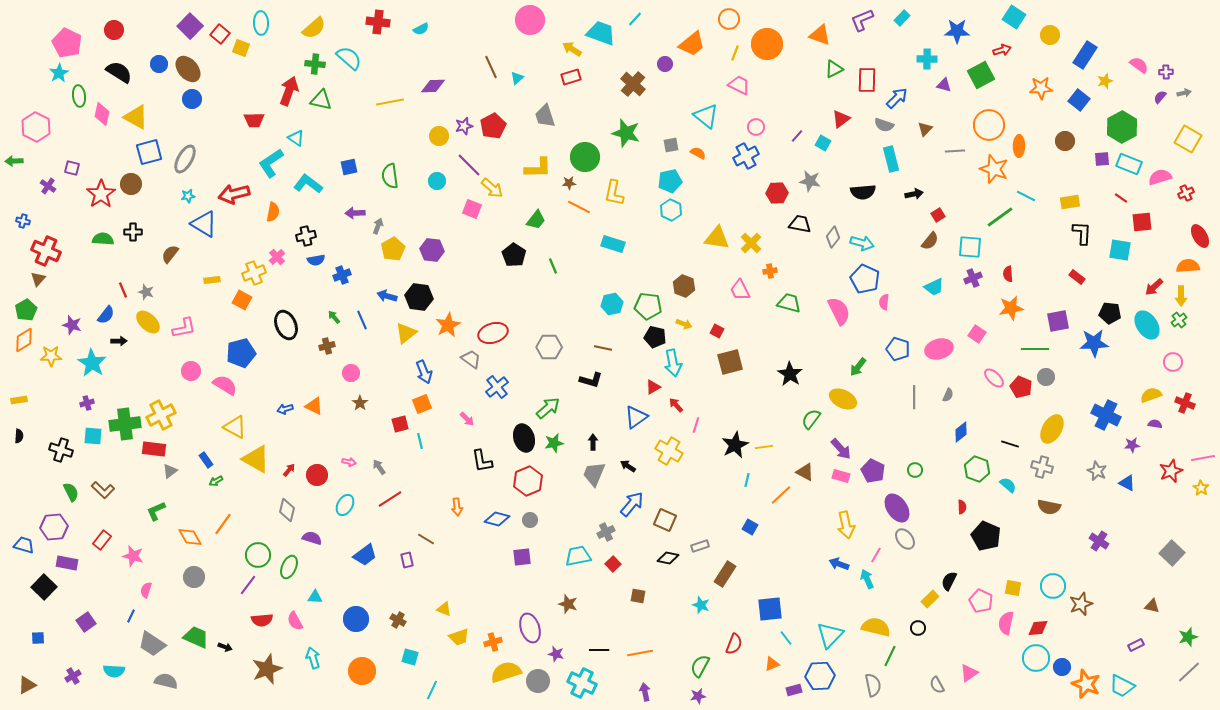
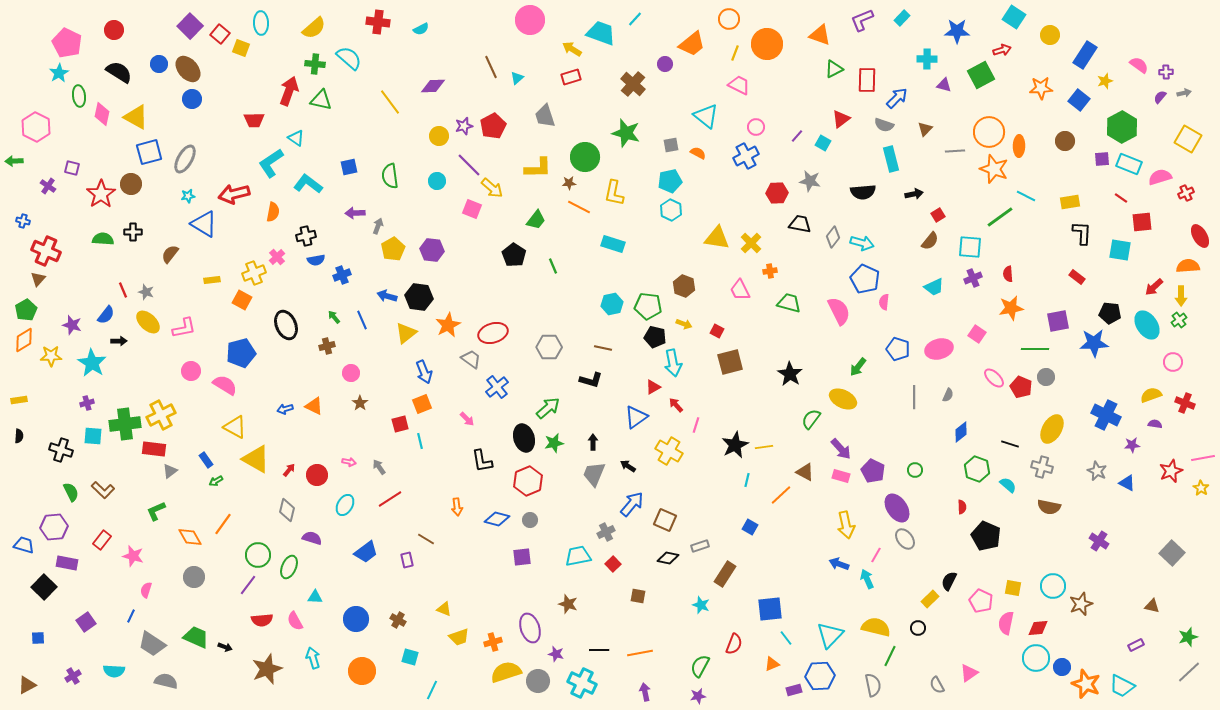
yellow line at (390, 102): rotated 64 degrees clockwise
orange circle at (989, 125): moved 7 px down
blue trapezoid at (365, 555): moved 1 px right, 3 px up
